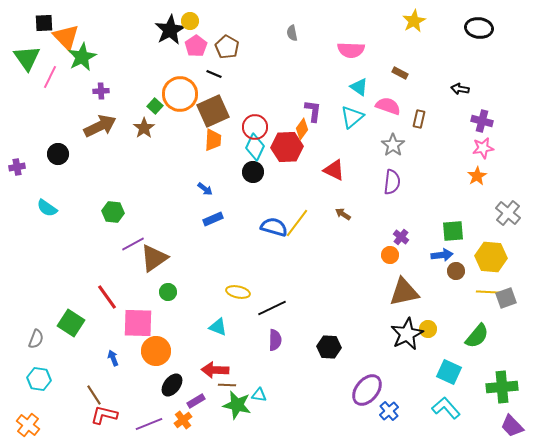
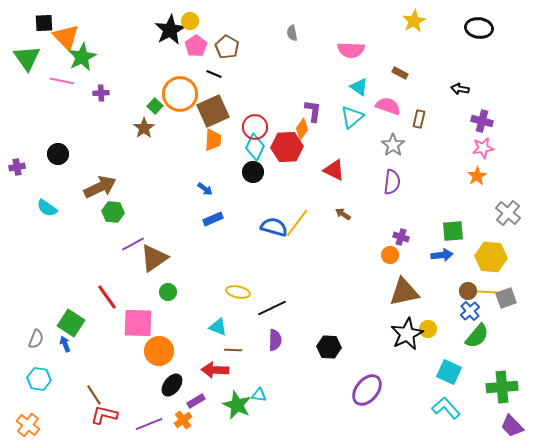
pink line at (50, 77): moved 12 px right, 4 px down; rotated 75 degrees clockwise
purple cross at (101, 91): moved 2 px down
brown arrow at (100, 126): moved 61 px down
purple cross at (401, 237): rotated 21 degrees counterclockwise
brown circle at (456, 271): moved 12 px right, 20 px down
orange circle at (156, 351): moved 3 px right
blue arrow at (113, 358): moved 48 px left, 14 px up
brown line at (227, 385): moved 6 px right, 35 px up
green star at (237, 405): rotated 12 degrees clockwise
blue cross at (389, 411): moved 81 px right, 100 px up
